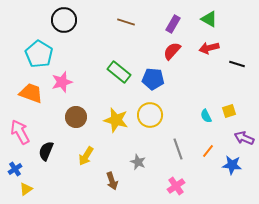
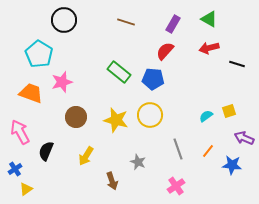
red semicircle: moved 7 px left
cyan semicircle: rotated 80 degrees clockwise
